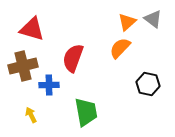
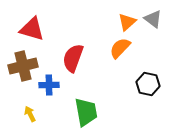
yellow arrow: moved 1 px left, 1 px up
